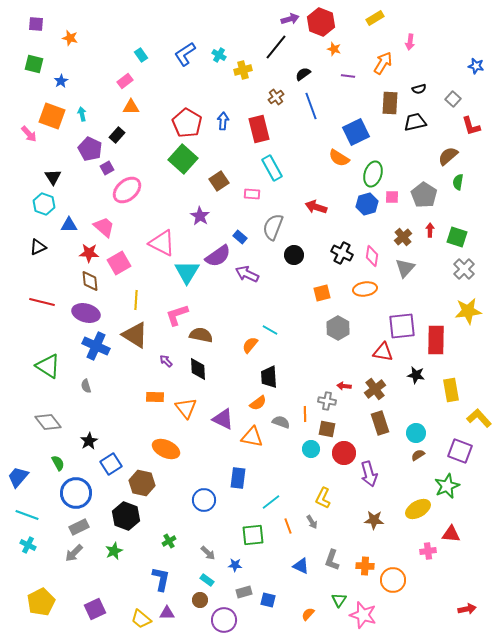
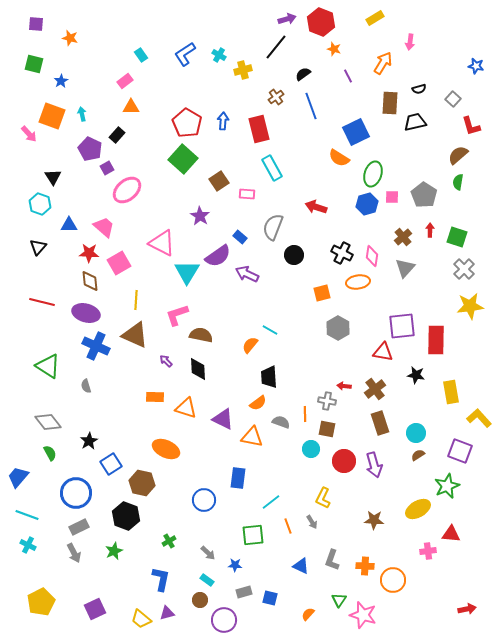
purple arrow at (290, 19): moved 3 px left
purple line at (348, 76): rotated 56 degrees clockwise
brown semicircle at (448, 156): moved 10 px right, 1 px up
pink rectangle at (252, 194): moved 5 px left
cyan hexagon at (44, 204): moved 4 px left
black triangle at (38, 247): rotated 24 degrees counterclockwise
orange ellipse at (365, 289): moved 7 px left, 7 px up
yellow star at (468, 311): moved 2 px right, 5 px up
brown triangle at (135, 335): rotated 8 degrees counterclockwise
yellow rectangle at (451, 390): moved 2 px down
orange triangle at (186, 408): rotated 35 degrees counterclockwise
red circle at (344, 453): moved 8 px down
green semicircle at (58, 463): moved 8 px left, 10 px up
purple arrow at (369, 474): moved 5 px right, 9 px up
gray arrow at (74, 553): rotated 72 degrees counterclockwise
blue square at (268, 600): moved 2 px right, 2 px up
purple triangle at (167, 613): rotated 14 degrees counterclockwise
